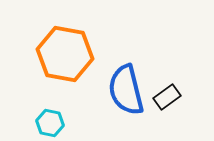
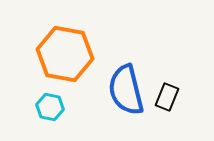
black rectangle: rotated 32 degrees counterclockwise
cyan hexagon: moved 16 px up
